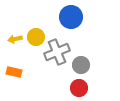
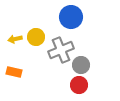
gray cross: moved 4 px right, 2 px up
red circle: moved 3 px up
